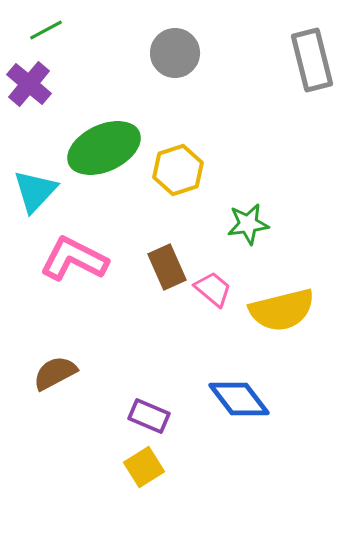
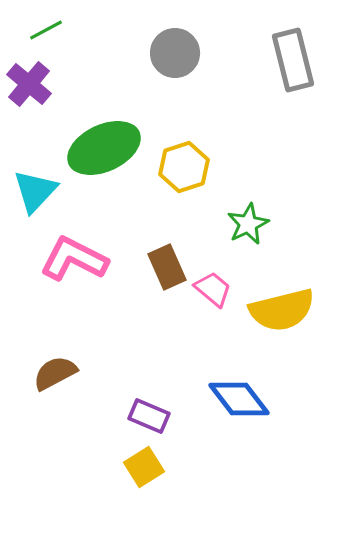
gray rectangle: moved 19 px left
yellow hexagon: moved 6 px right, 3 px up
green star: rotated 18 degrees counterclockwise
